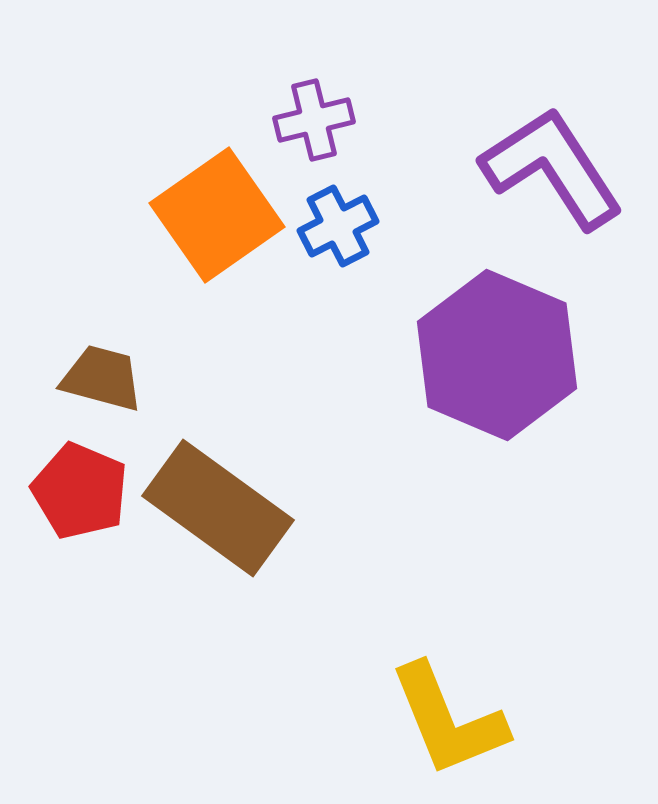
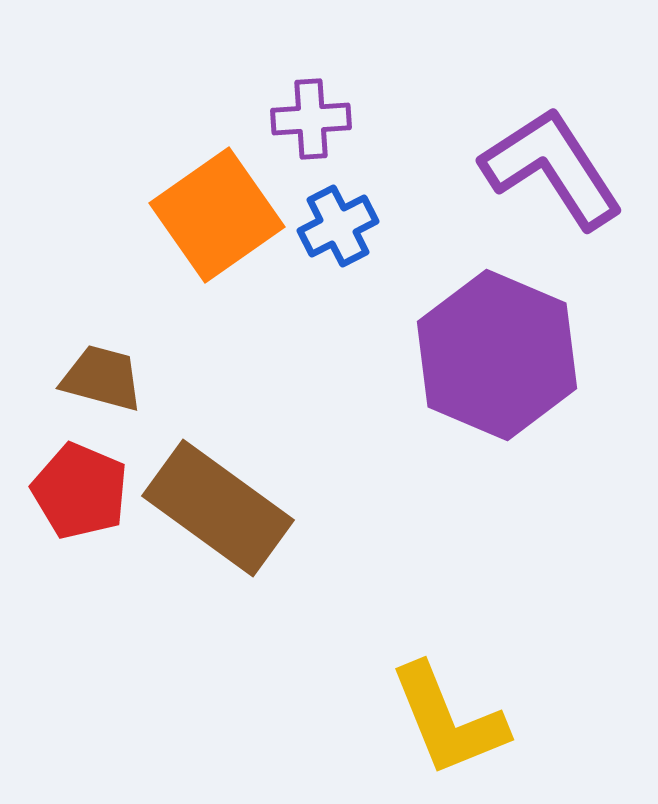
purple cross: moved 3 px left, 1 px up; rotated 10 degrees clockwise
